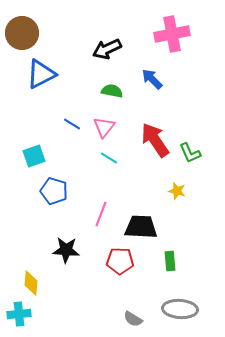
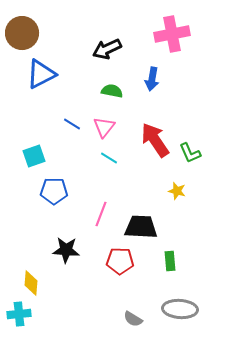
blue arrow: rotated 125 degrees counterclockwise
blue pentagon: rotated 16 degrees counterclockwise
